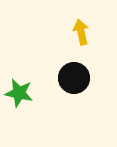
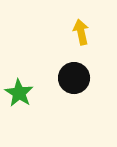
green star: rotated 20 degrees clockwise
